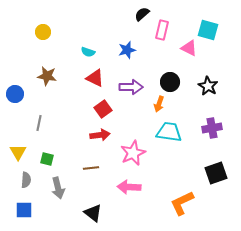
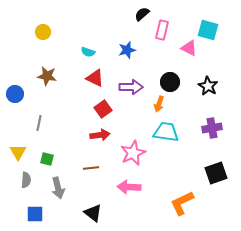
cyan trapezoid: moved 3 px left
blue square: moved 11 px right, 4 px down
